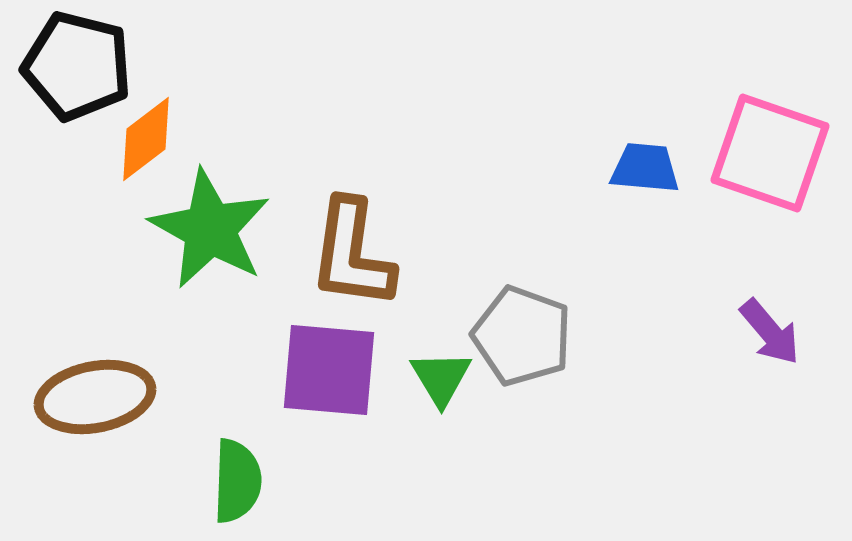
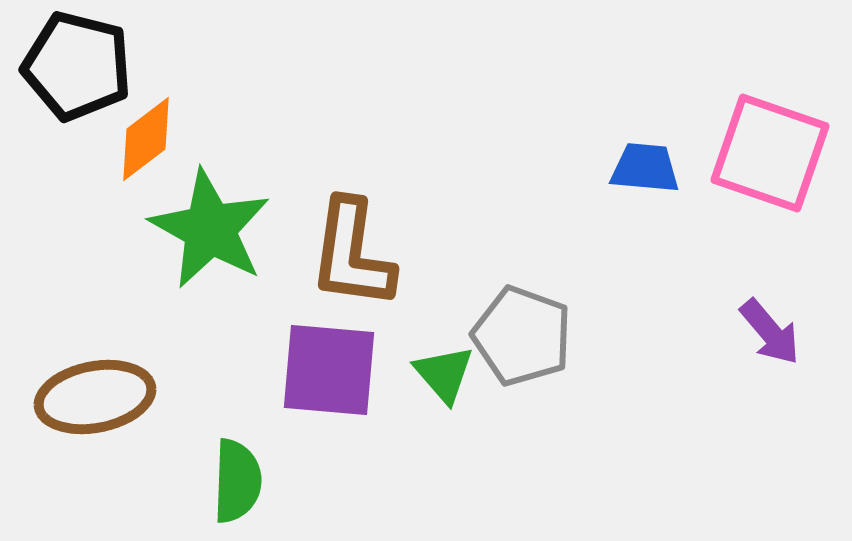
green triangle: moved 3 px right, 4 px up; rotated 10 degrees counterclockwise
